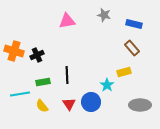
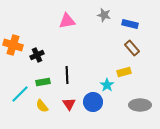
blue rectangle: moved 4 px left
orange cross: moved 1 px left, 6 px up
cyan line: rotated 36 degrees counterclockwise
blue circle: moved 2 px right
